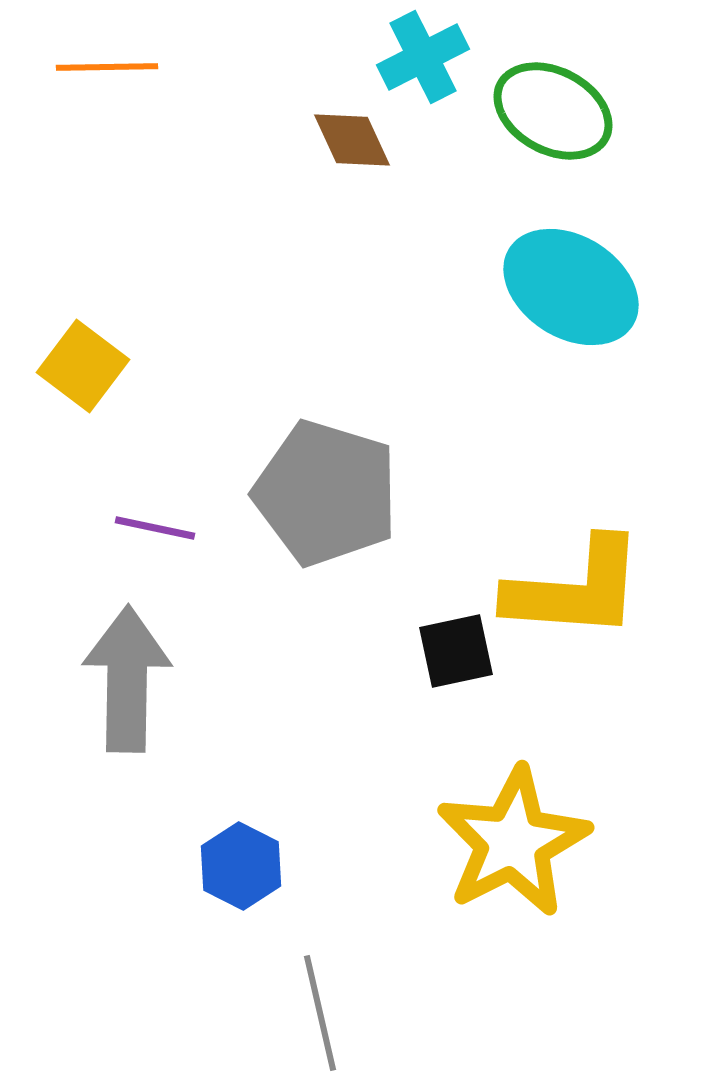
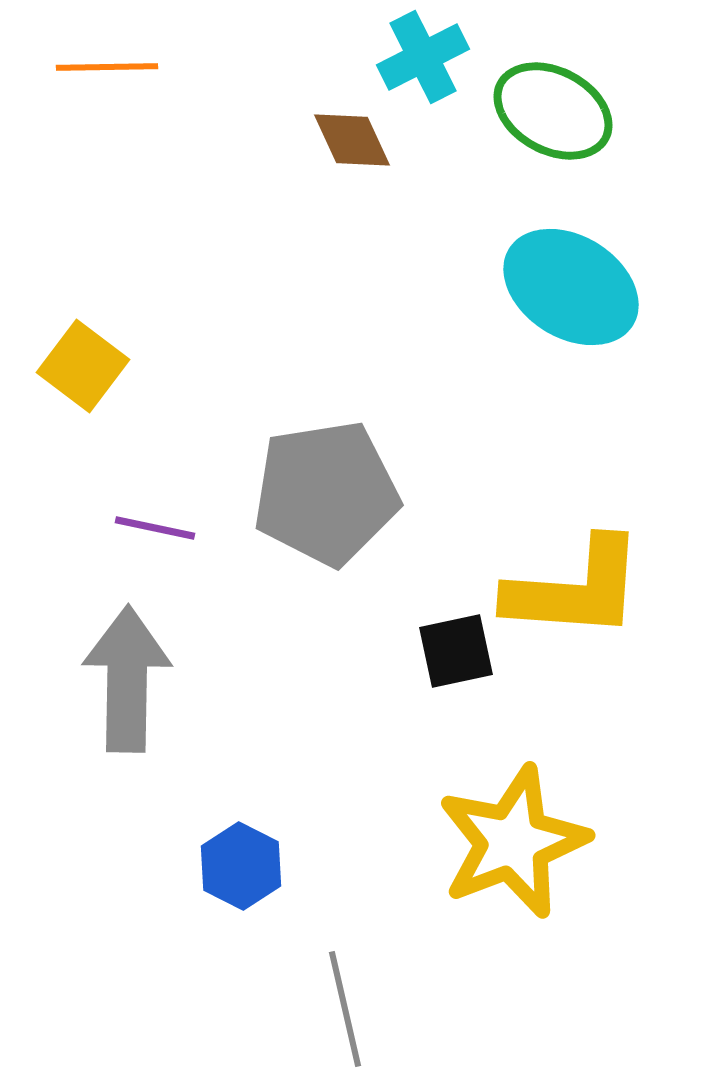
gray pentagon: rotated 26 degrees counterclockwise
yellow star: rotated 6 degrees clockwise
gray line: moved 25 px right, 4 px up
